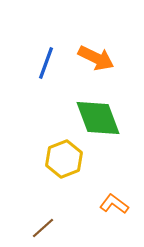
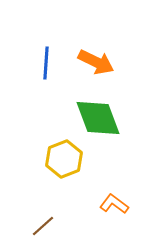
orange arrow: moved 4 px down
blue line: rotated 16 degrees counterclockwise
brown line: moved 2 px up
